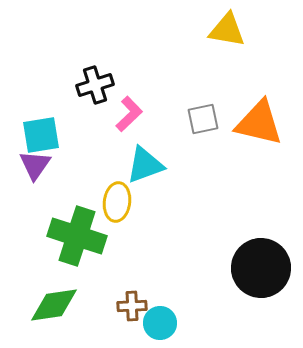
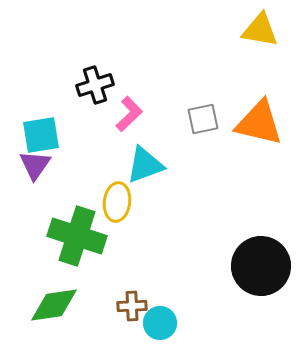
yellow triangle: moved 33 px right
black circle: moved 2 px up
